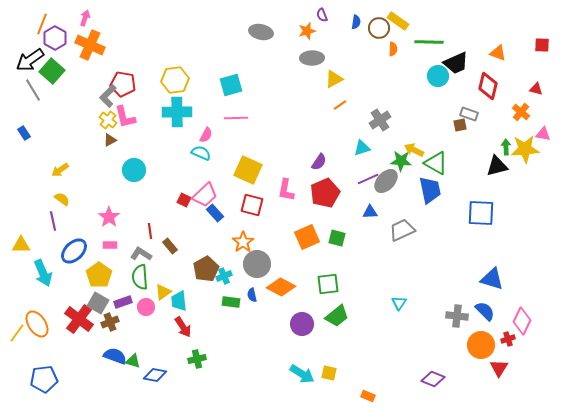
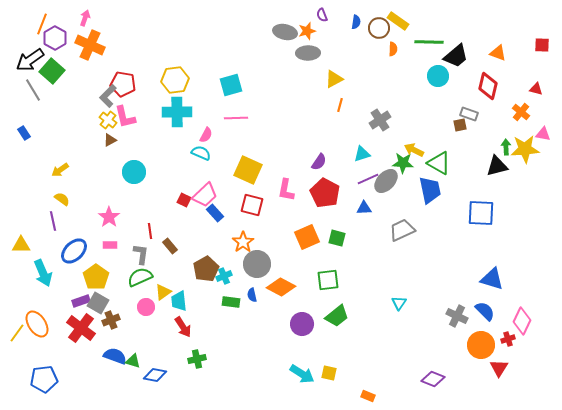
gray ellipse at (261, 32): moved 24 px right
gray ellipse at (312, 58): moved 4 px left, 5 px up
black trapezoid at (456, 63): moved 7 px up; rotated 16 degrees counterclockwise
orange line at (340, 105): rotated 40 degrees counterclockwise
cyan triangle at (362, 148): moved 6 px down
green star at (401, 161): moved 2 px right, 2 px down
green triangle at (436, 163): moved 3 px right
cyan circle at (134, 170): moved 2 px down
red pentagon at (325, 193): rotated 20 degrees counterclockwise
blue triangle at (370, 212): moved 6 px left, 4 px up
gray L-shape at (141, 254): rotated 65 degrees clockwise
yellow pentagon at (99, 275): moved 3 px left, 2 px down
green semicircle at (140, 277): rotated 70 degrees clockwise
green square at (328, 284): moved 4 px up
purple rectangle at (123, 302): moved 42 px left, 1 px up
gray cross at (457, 316): rotated 20 degrees clockwise
red cross at (79, 319): moved 2 px right, 9 px down
brown cross at (110, 322): moved 1 px right, 2 px up
